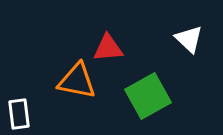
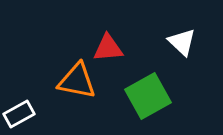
white triangle: moved 7 px left, 3 px down
white rectangle: rotated 68 degrees clockwise
